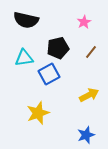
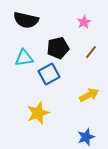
blue star: moved 2 px down
